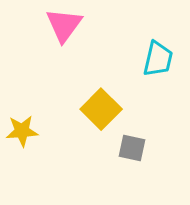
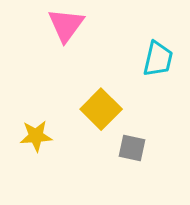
pink triangle: moved 2 px right
yellow star: moved 14 px right, 5 px down
